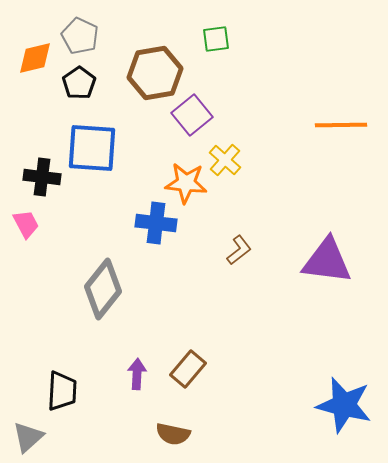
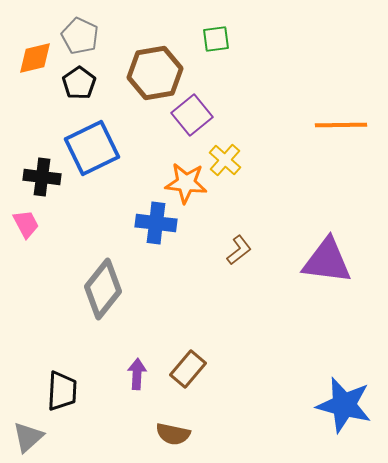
blue square: rotated 30 degrees counterclockwise
